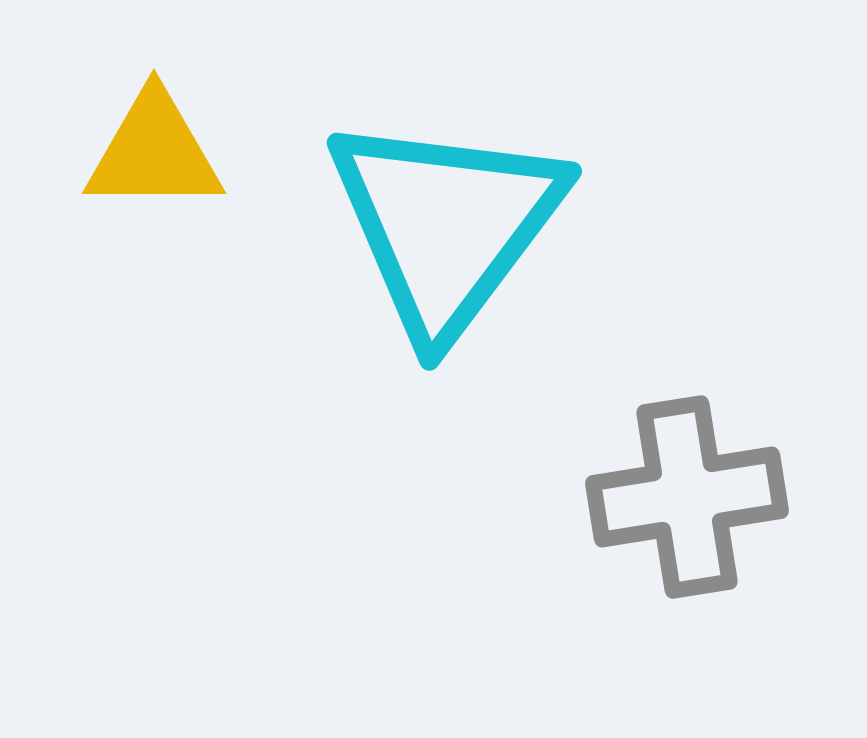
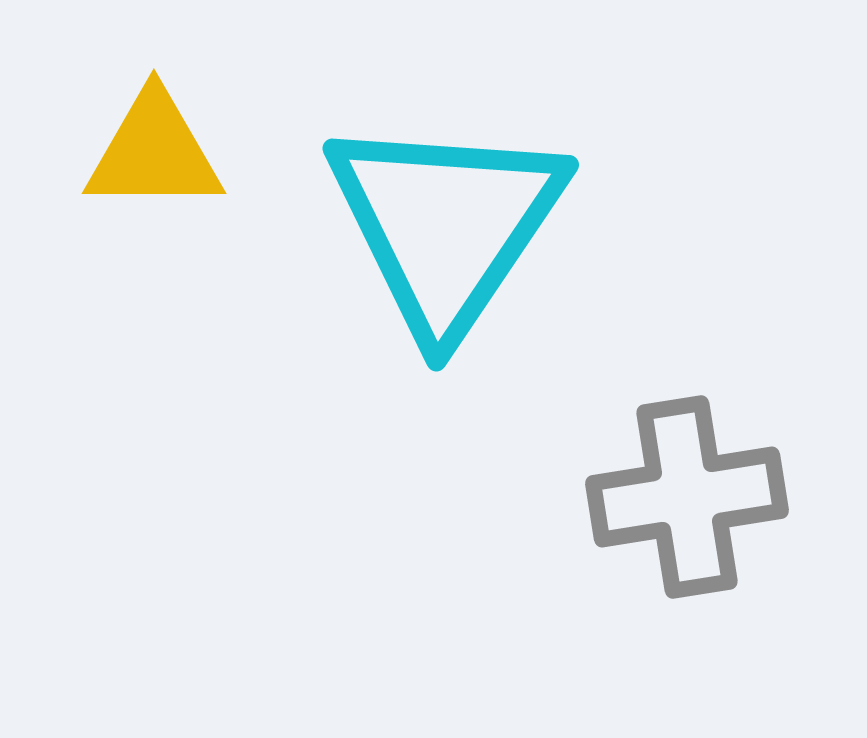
cyan triangle: rotated 3 degrees counterclockwise
